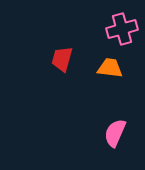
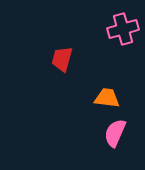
pink cross: moved 1 px right
orange trapezoid: moved 3 px left, 30 px down
